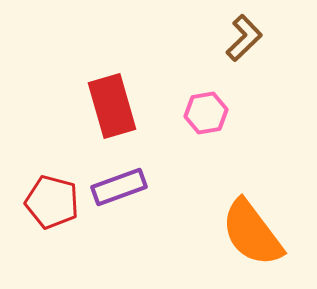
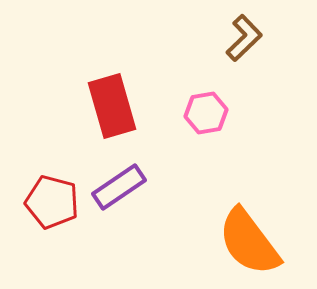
purple rectangle: rotated 14 degrees counterclockwise
orange semicircle: moved 3 px left, 9 px down
